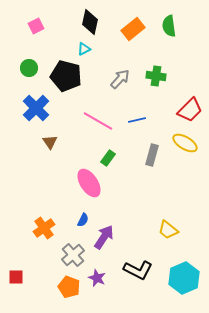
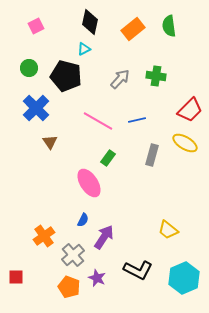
orange cross: moved 8 px down
